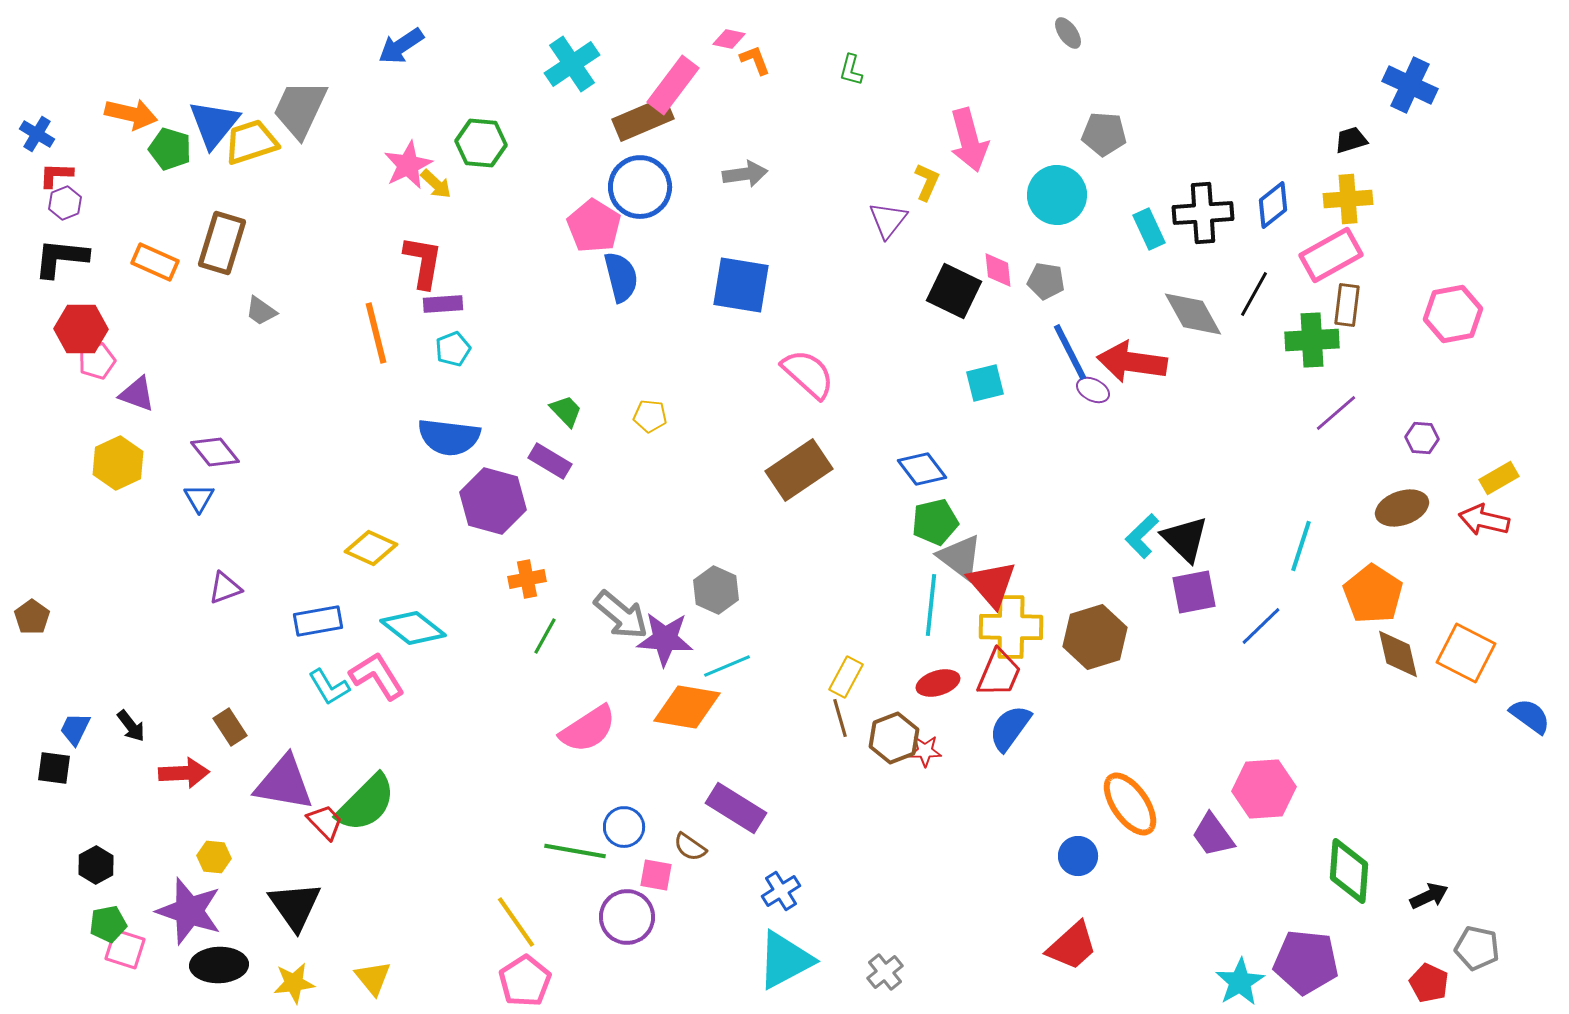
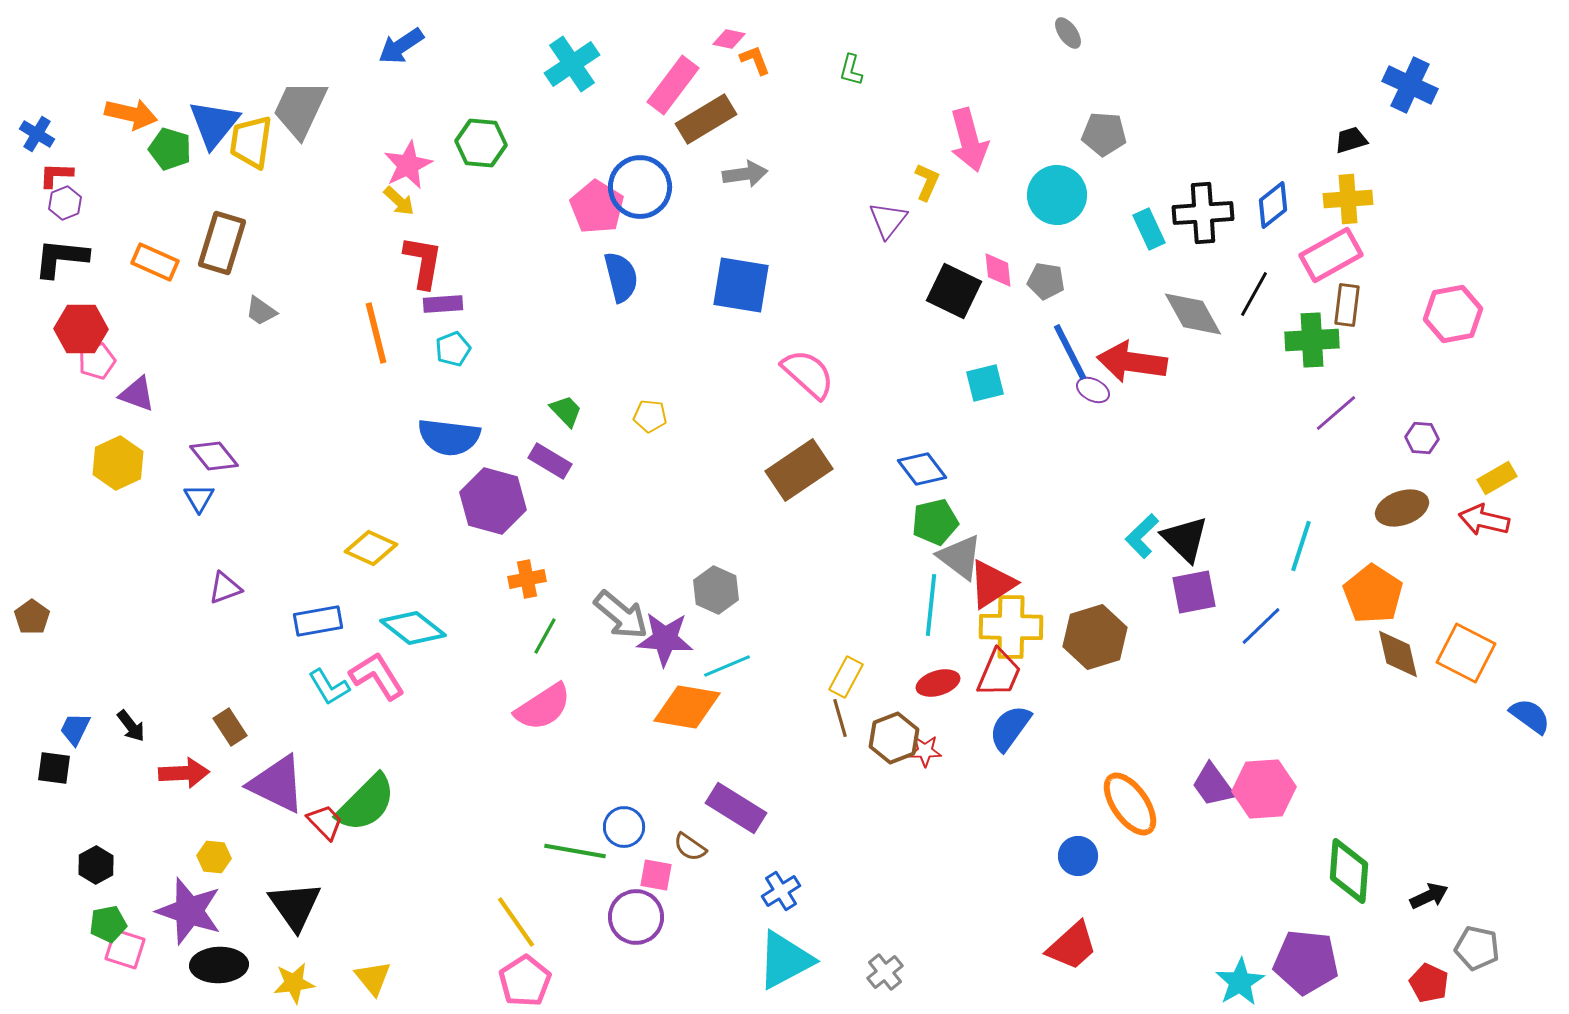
brown rectangle at (643, 119): moved 63 px right; rotated 8 degrees counterclockwise
yellow trapezoid at (251, 142): rotated 64 degrees counterclockwise
yellow arrow at (436, 184): moved 37 px left, 17 px down
pink pentagon at (594, 226): moved 3 px right, 19 px up
purple diamond at (215, 452): moved 1 px left, 4 px down
yellow rectangle at (1499, 478): moved 2 px left
red triangle at (992, 584): rotated 38 degrees clockwise
pink semicircle at (588, 729): moved 45 px left, 22 px up
purple triangle at (284, 783): moved 7 px left, 1 px down; rotated 16 degrees clockwise
purple trapezoid at (1213, 835): moved 50 px up
purple circle at (627, 917): moved 9 px right
